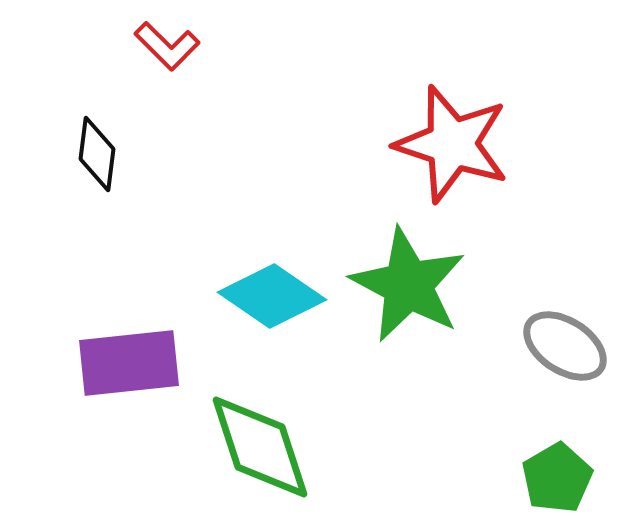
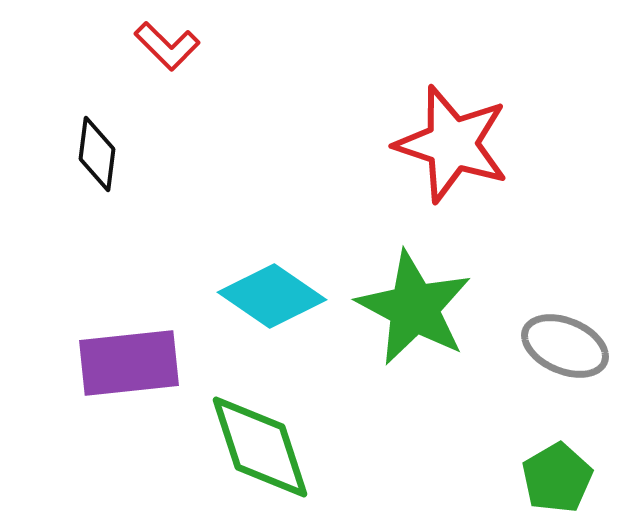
green star: moved 6 px right, 23 px down
gray ellipse: rotated 10 degrees counterclockwise
